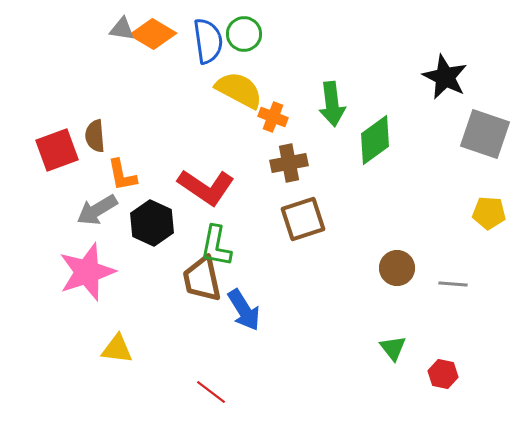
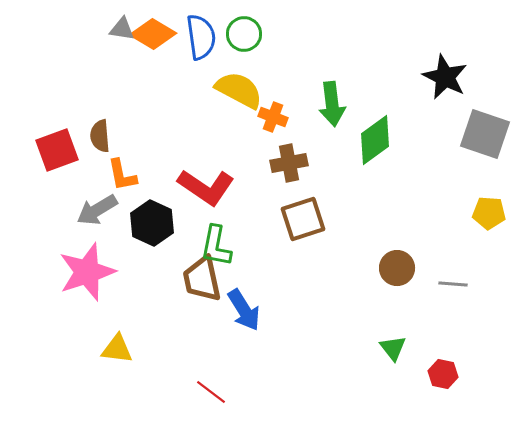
blue semicircle: moved 7 px left, 4 px up
brown semicircle: moved 5 px right
